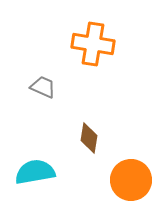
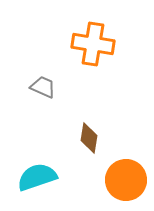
cyan semicircle: moved 2 px right, 5 px down; rotated 9 degrees counterclockwise
orange circle: moved 5 px left
